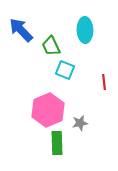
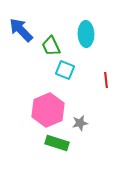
cyan ellipse: moved 1 px right, 4 px down
red line: moved 2 px right, 2 px up
green rectangle: rotated 70 degrees counterclockwise
